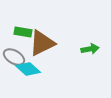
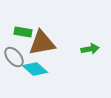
brown triangle: rotated 16 degrees clockwise
gray ellipse: rotated 20 degrees clockwise
cyan diamond: moved 7 px right
